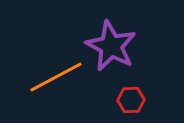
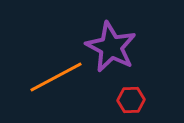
purple star: moved 1 px down
